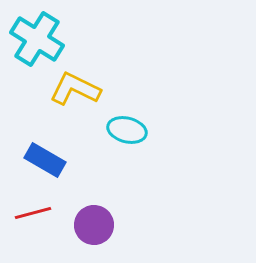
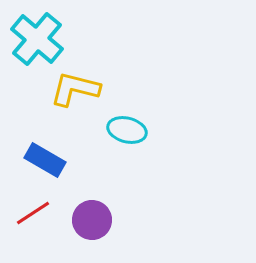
cyan cross: rotated 8 degrees clockwise
yellow L-shape: rotated 12 degrees counterclockwise
red line: rotated 18 degrees counterclockwise
purple circle: moved 2 px left, 5 px up
